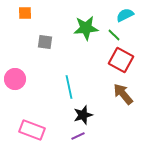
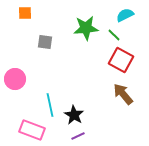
cyan line: moved 19 px left, 18 px down
black star: moved 9 px left; rotated 24 degrees counterclockwise
